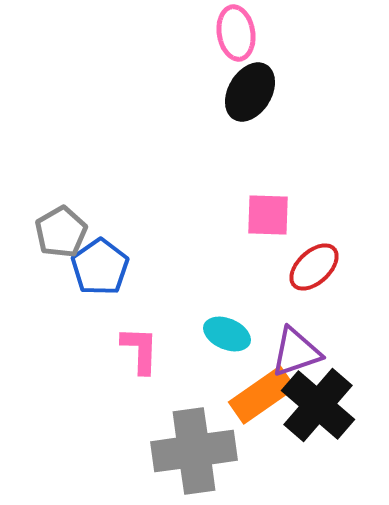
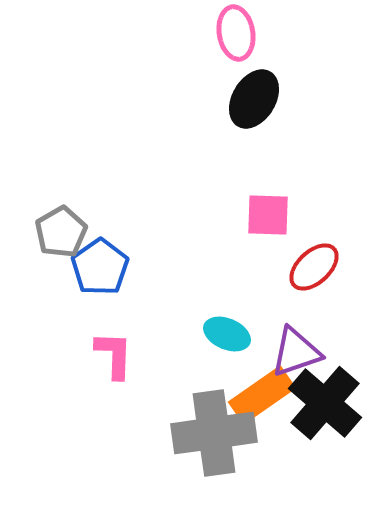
black ellipse: moved 4 px right, 7 px down
pink L-shape: moved 26 px left, 5 px down
black cross: moved 7 px right, 2 px up
gray cross: moved 20 px right, 18 px up
